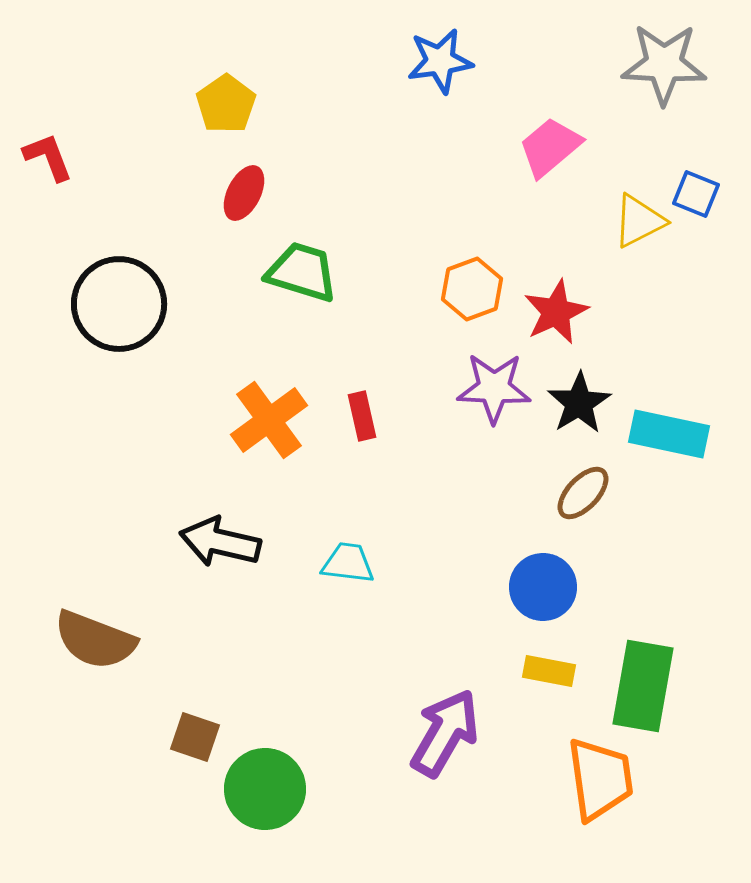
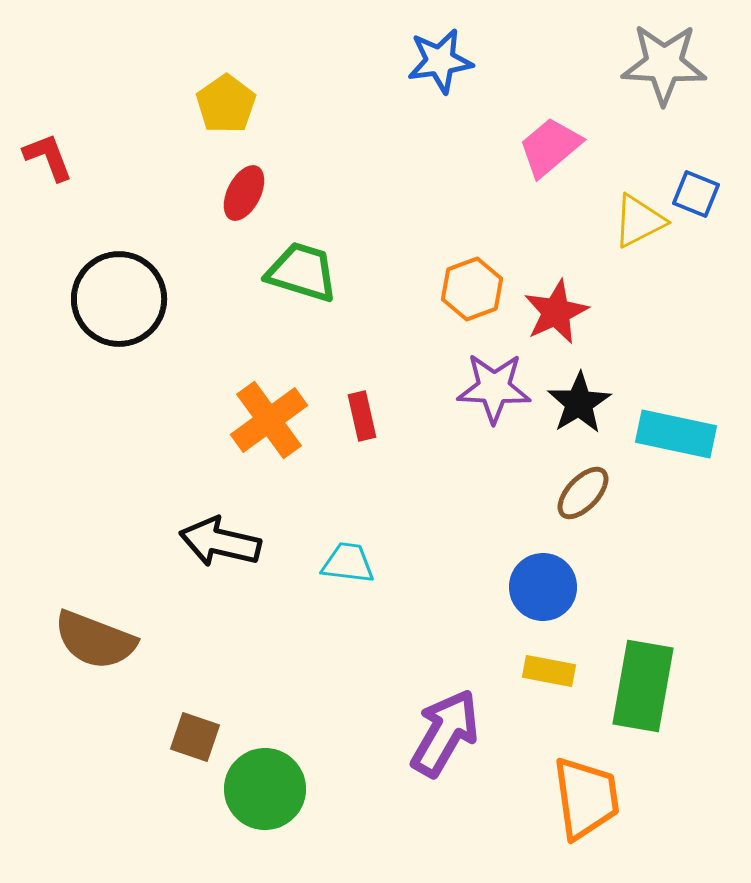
black circle: moved 5 px up
cyan rectangle: moved 7 px right
orange trapezoid: moved 14 px left, 19 px down
